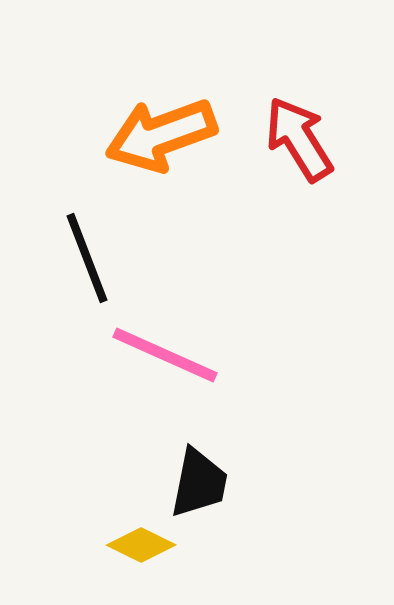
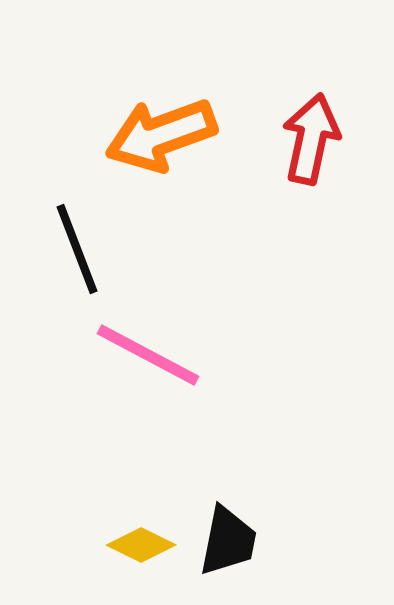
red arrow: moved 12 px right; rotated 44 degrees clockwise
black line: moved 10 px left, 9 px up
pink line: moved 17 px left; rotated 4 degrees clockwise
black trapezoid: moved 29 px right, 58 px down
